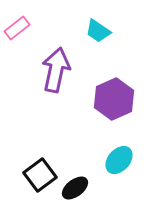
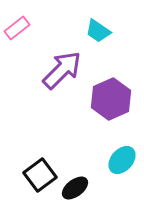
purple arrow: moved 6 px right; rotated 33 degrees clockwise
purple hexagon: moved 3 px left
cyan ellipse: moved 3 px right
